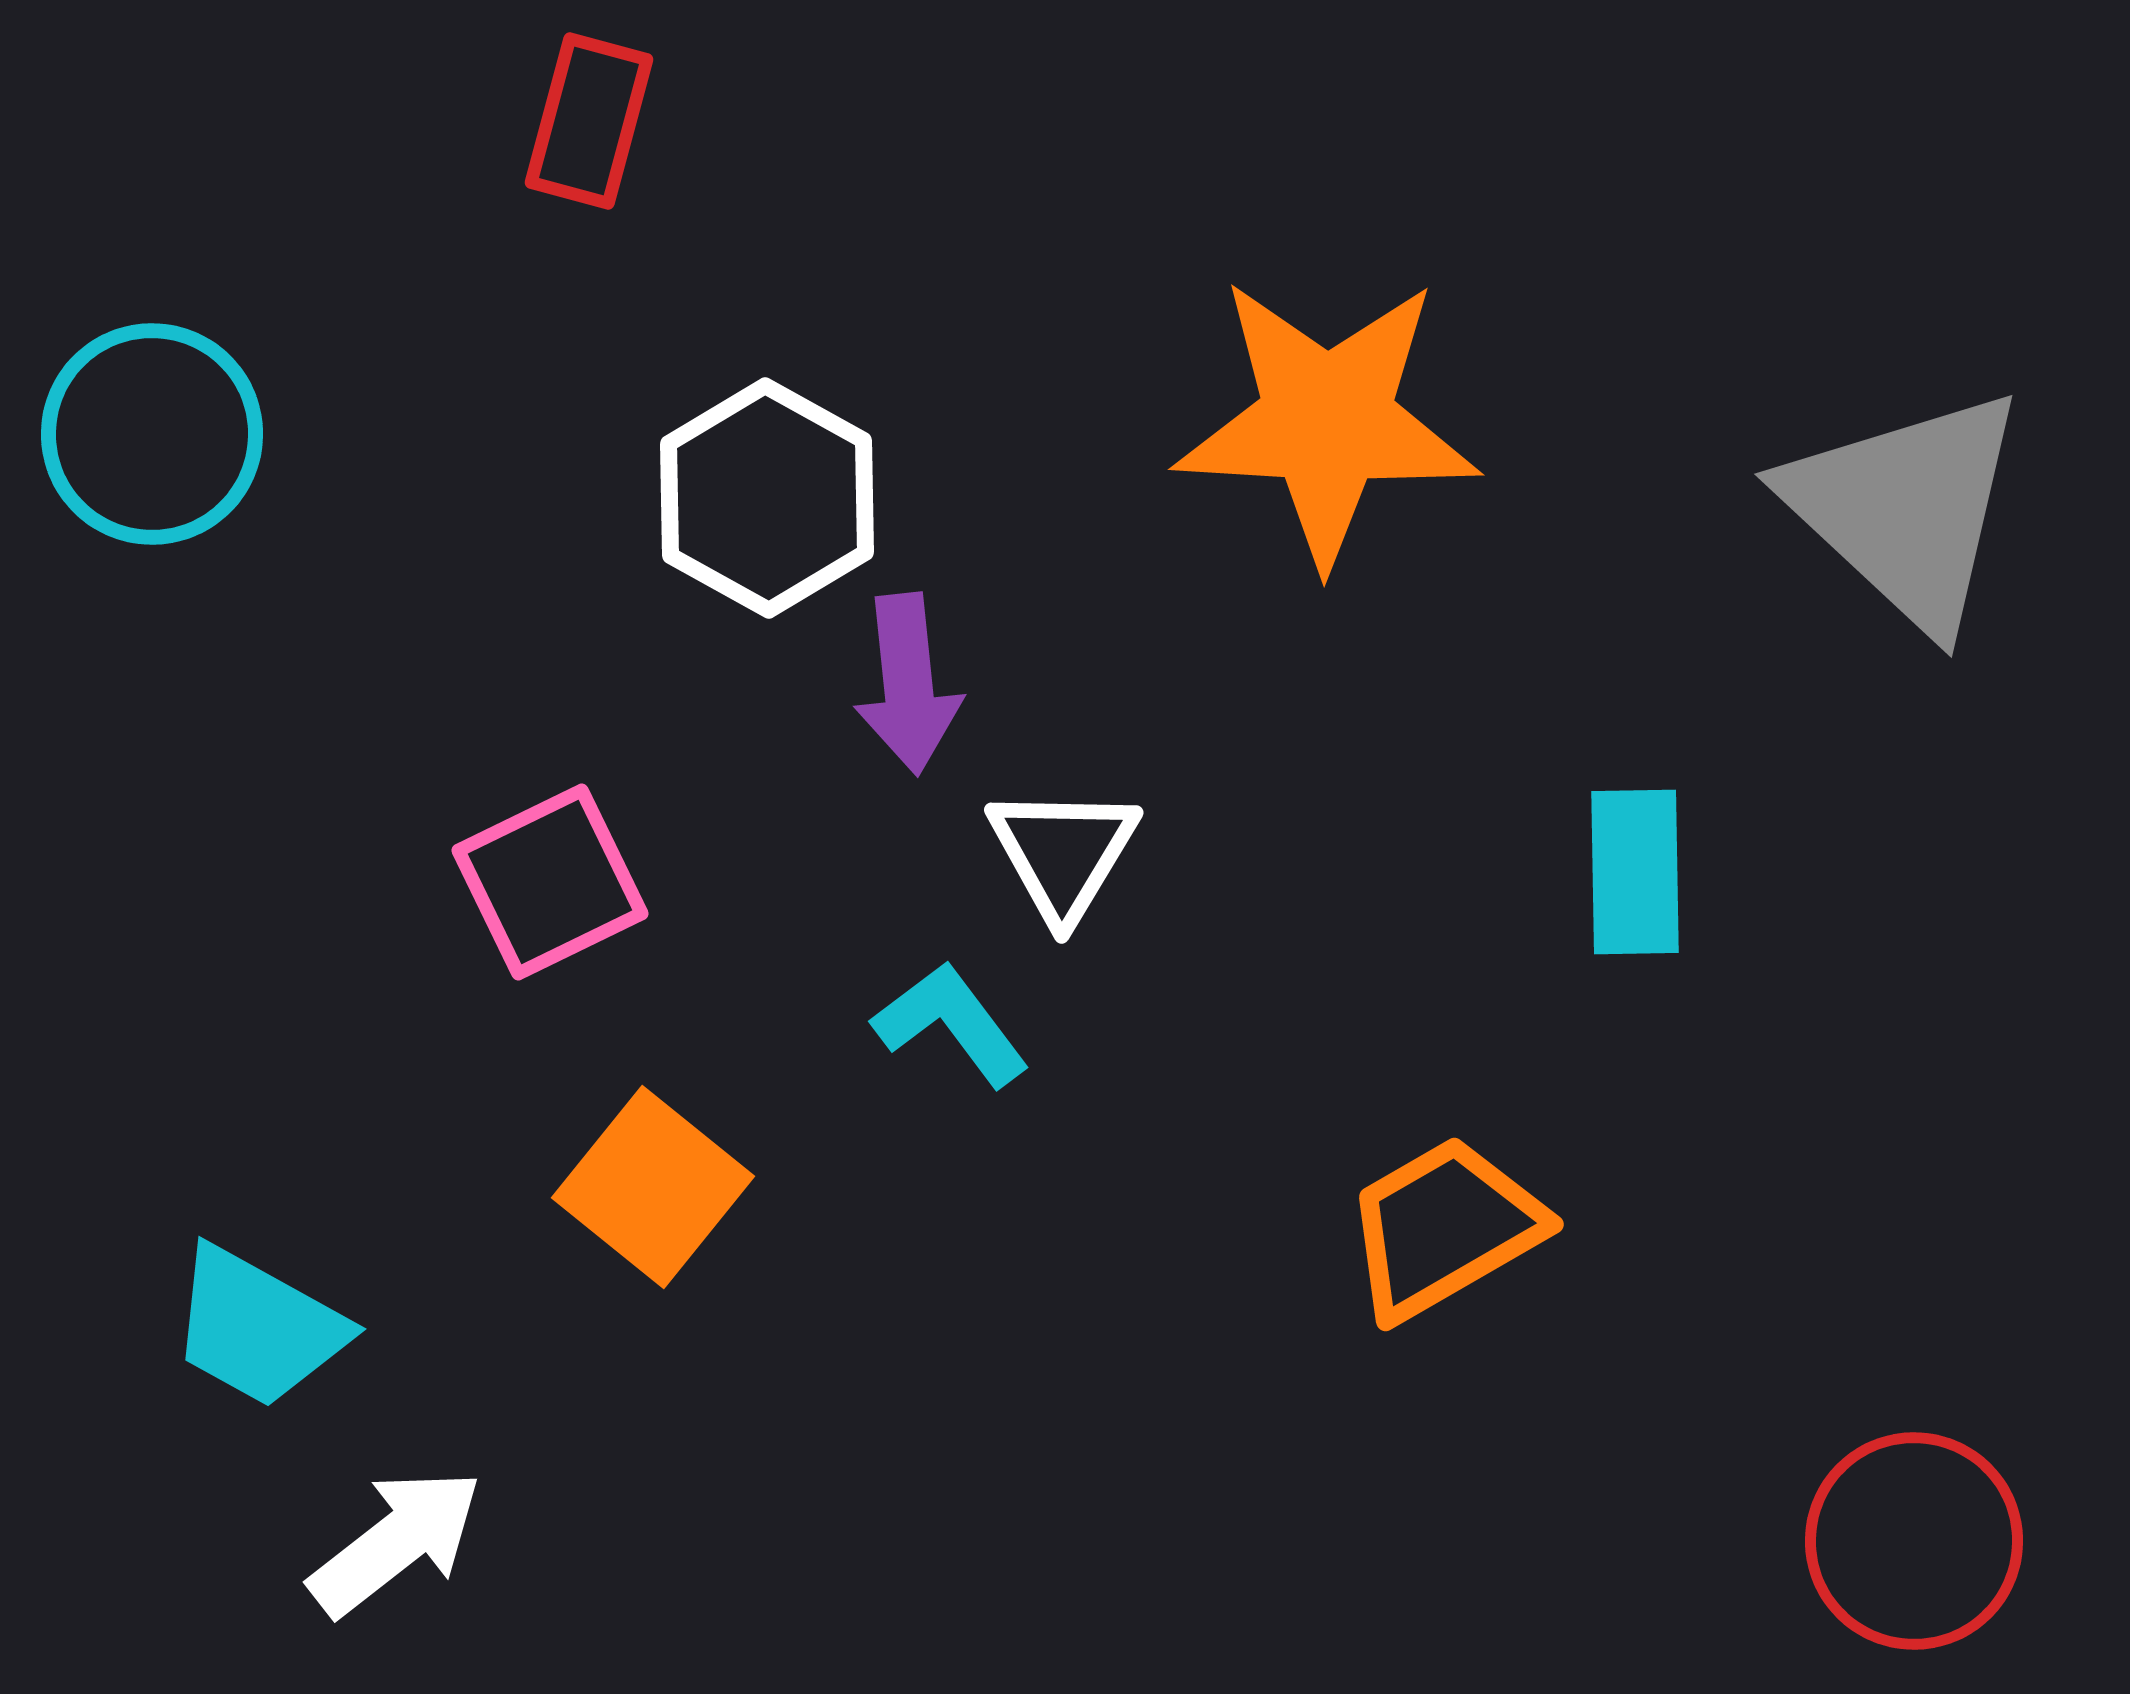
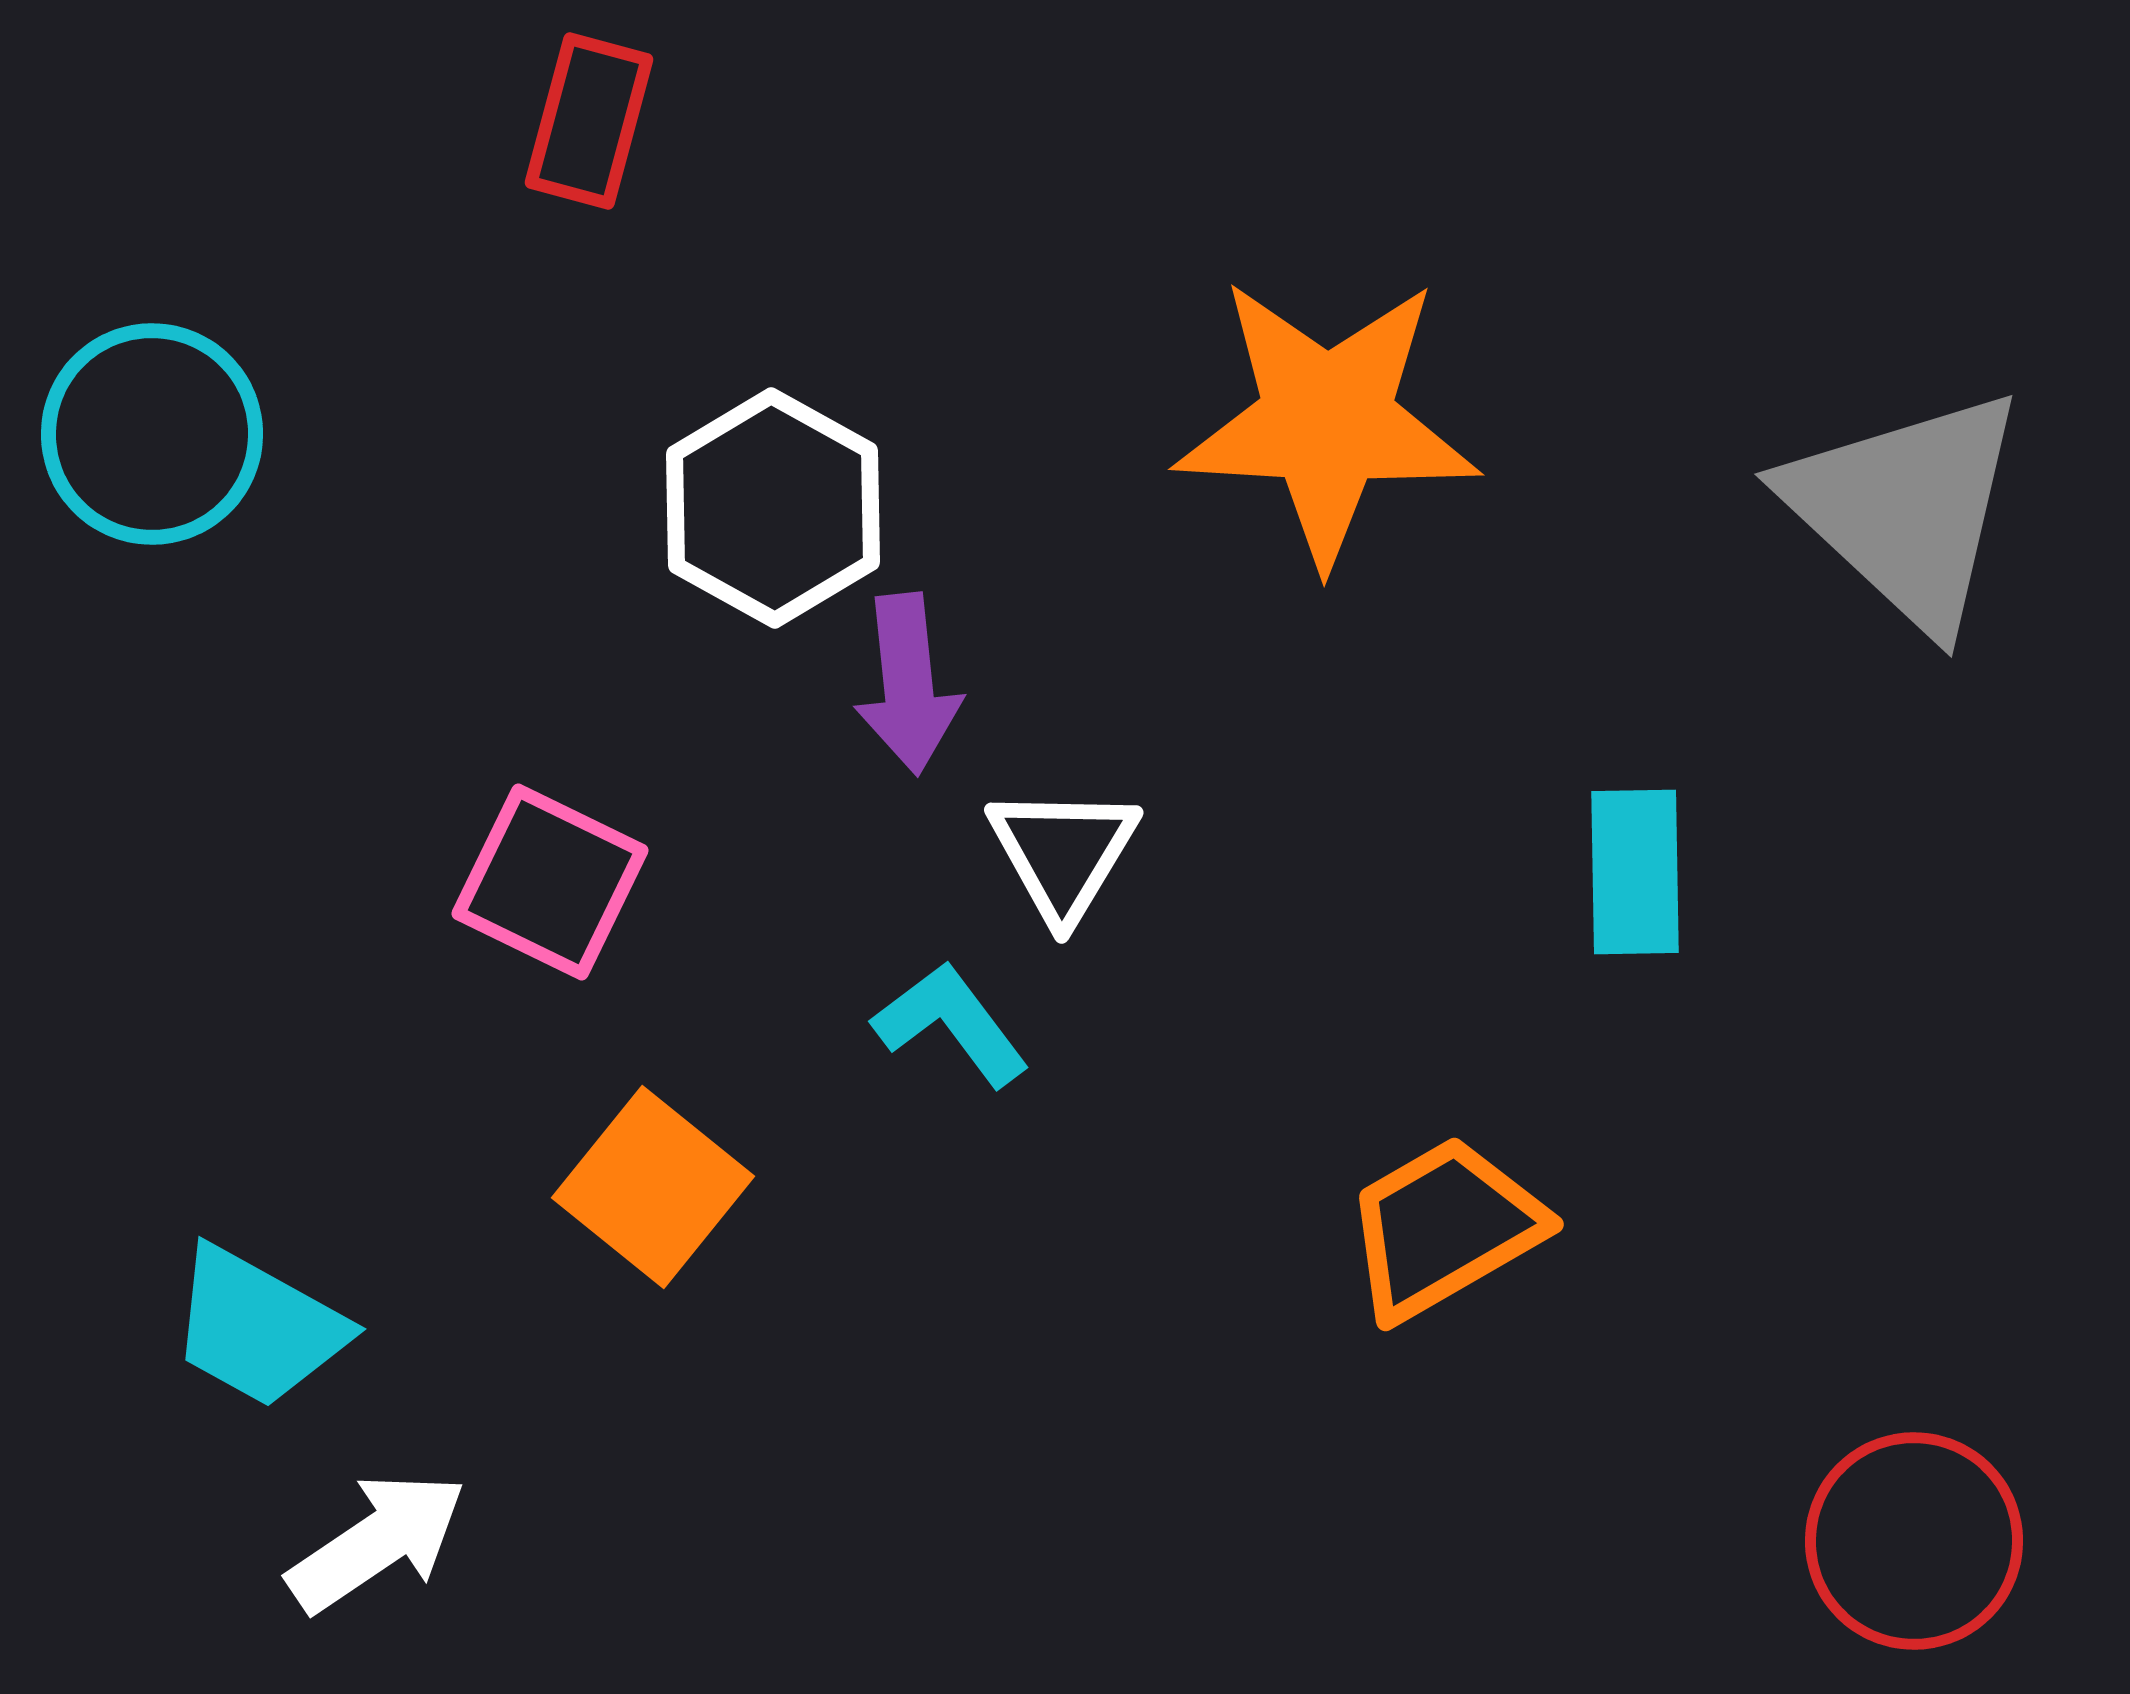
white hexagon: moved 6 px right, 10 px down
pink square: rotated 38 degrees counterclockwise
white arrow: moved 19 px left; rotated 4 degrees clockwise
